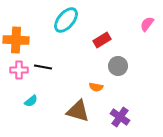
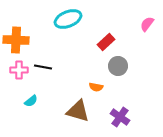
cyan ellipse: moved 2 px right, 1 px up; rotated 28 degrees clockwise
red rectangle: moved 4 px right, 2 px down; rotated 12 degrees counterclockwise
